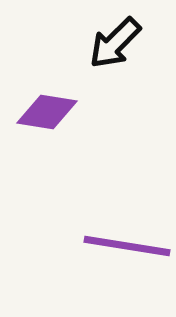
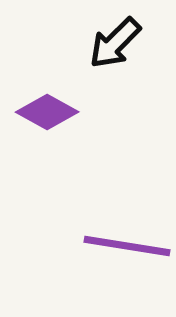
purple diamond: rotated 20 degrees clockwise
